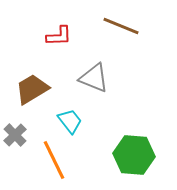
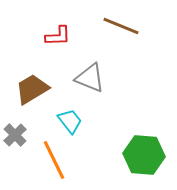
red L-shape: moved 1 px left
gray triangle: moved 4 px left
green hexagon: moved 10 px right
